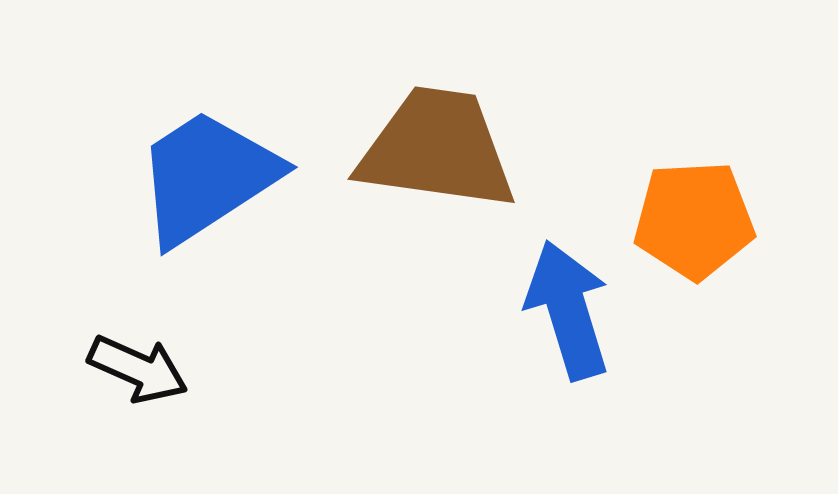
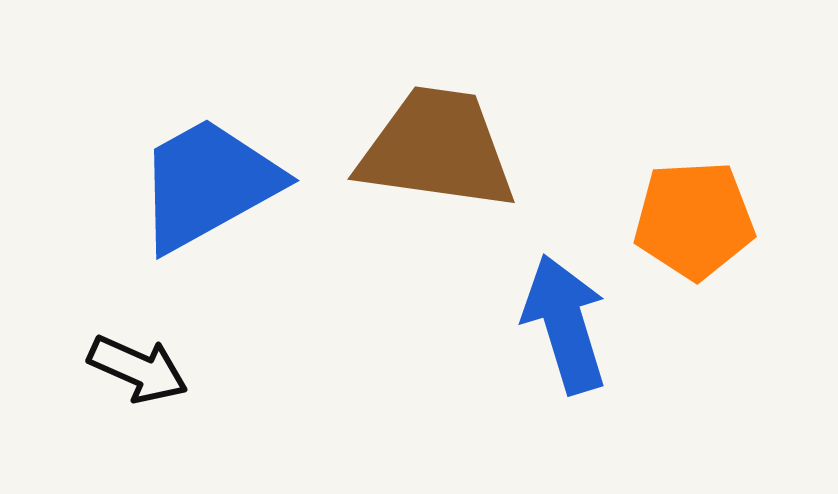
blue trapezoid: moved 1 px right, 7 px down; rotated 4 degrees clockwise
blue arrow: moved 3 px left, 14 px down
